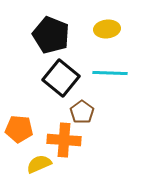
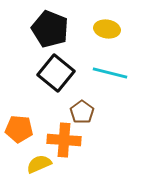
yellow ellipse: rotated 15 degrees clockwise
black pentagon: moved 1 px left, 6 px up
cyan line: rotated 12 degrees clockwise
black square: moved 5 px left, 5 px up
